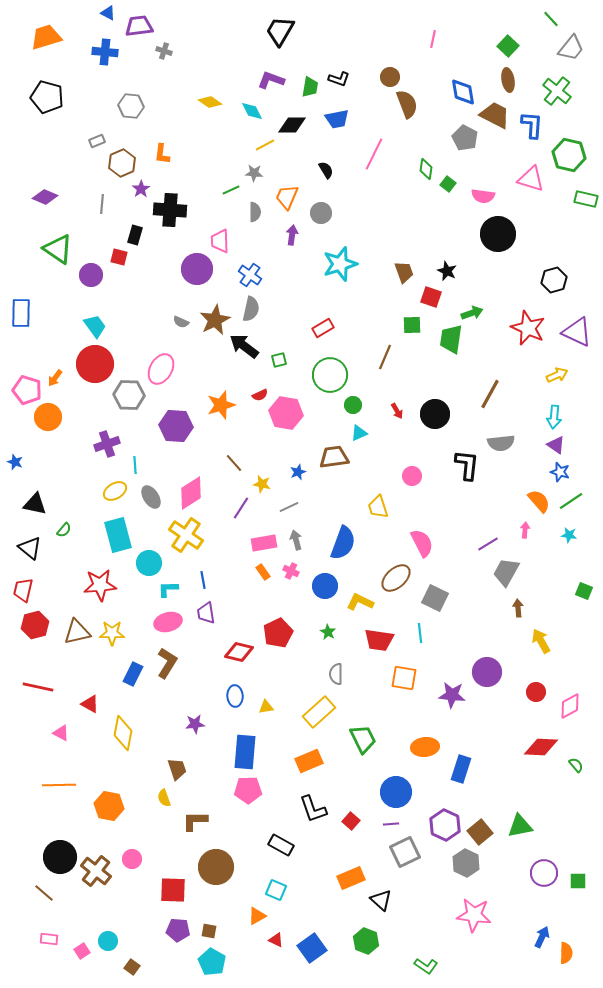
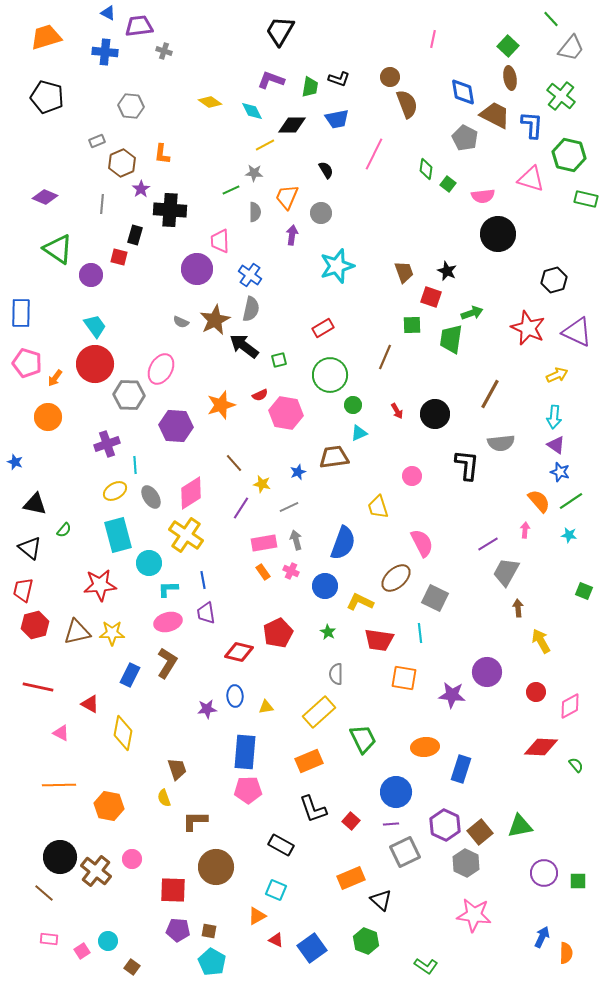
brown ellipse at (508, 80): moved 2 px right, 2 px up
green cross at (557, 91): moved 4 px right, 5 px down
pink semicircle at (483, 196): rotated 15 degrees counterclockwise
cyan star at (340, 264): moved 3 px left, 2 px down
pink pentagon at (27, 390): moved 27 px up
blue rectangle at (133, 674): moved 3 px left, 1 px down
purple star at (195, 724): moved 12 px right, 15 px up
